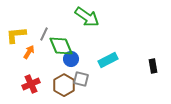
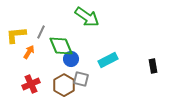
gray line: moved 3 px left, 2 px up
